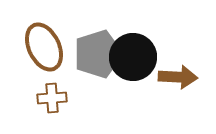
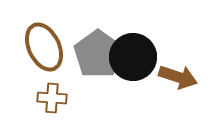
gray pentagon: rotated 18 degrees counterclockwise
brown arrow: rotated 15 degrees clockwise
brown cross: rotated 8 degrees clockwise
